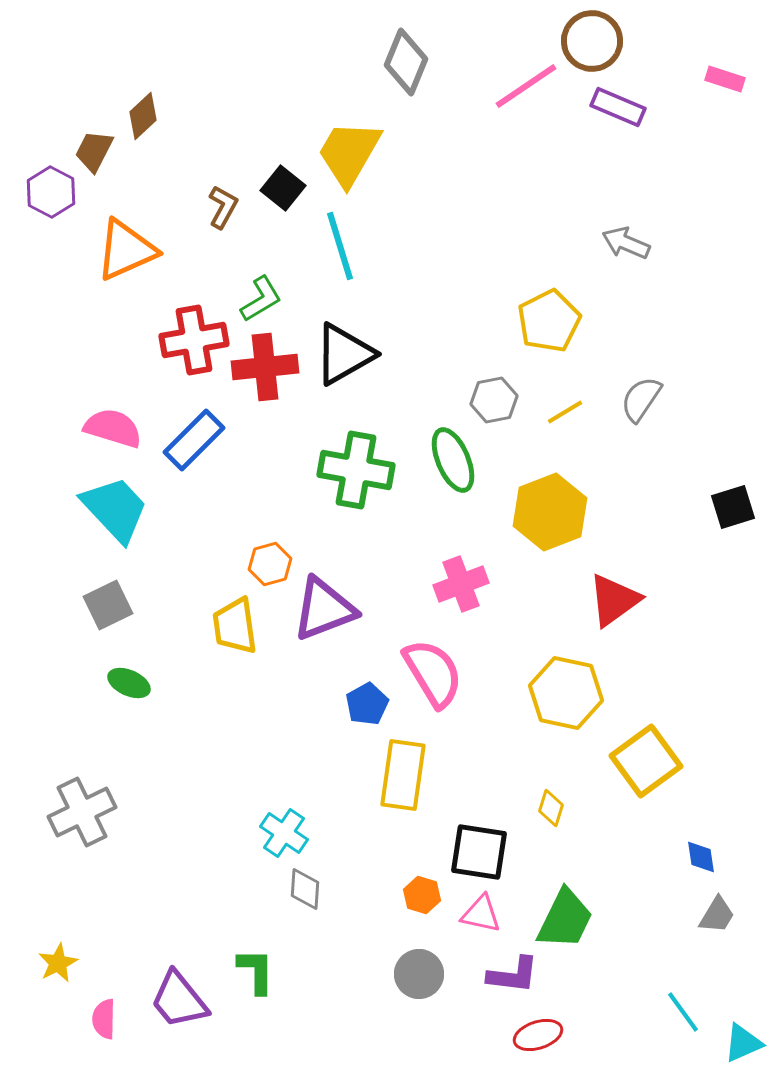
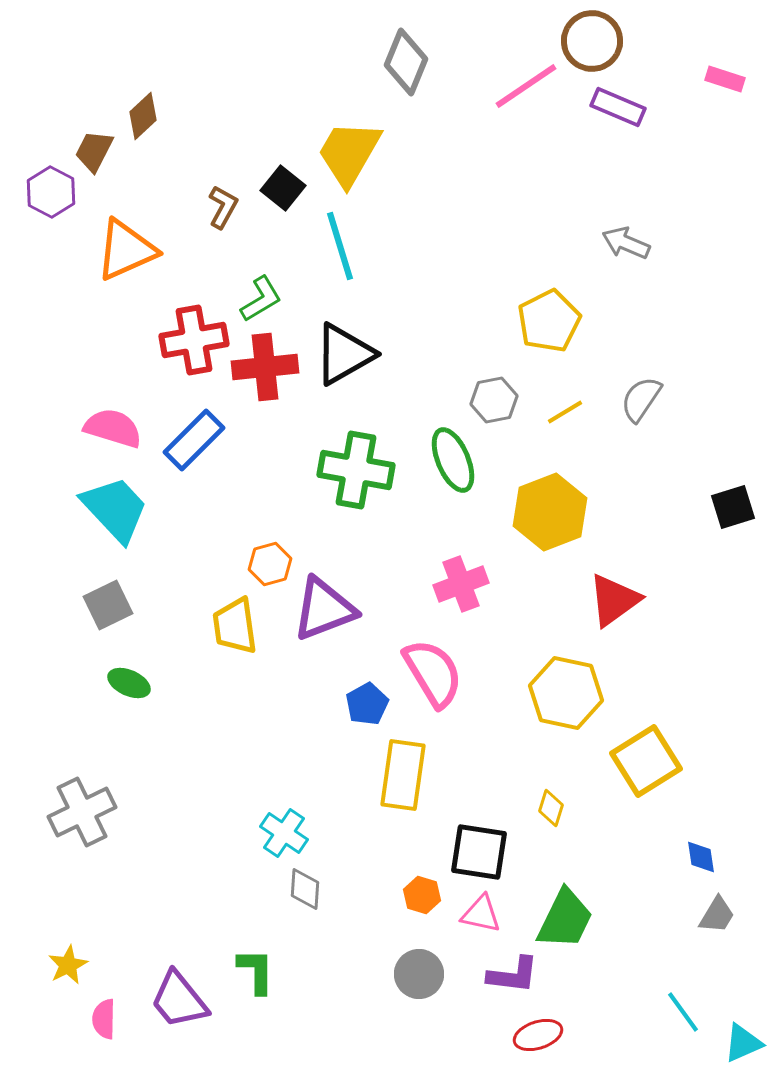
yellow square at (646, 761): rotated 4 degrees clockwise
yellow star at (58, 963): moved 10 px right, 2 px down
